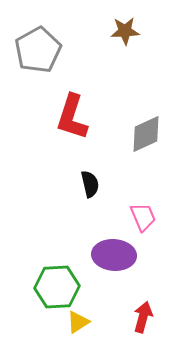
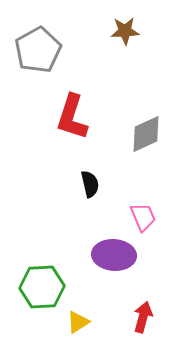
green hexagon: moved 15 px left
